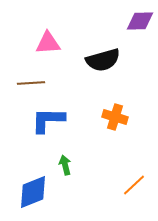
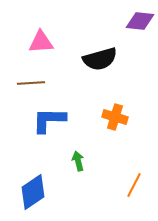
purple diamond: rotated 8 degrees clockwise
pink triangle: moved 7 px left, 1 px up
black semicircle: moved 3 px left, 1 px up
blue L-shape: moved 1 px right
green arrow: moved 13 px right, 4 px up
orange line: rotated 20 degrees counterclockwise
blue diamond: rotated 12 degrees counterclockwise
